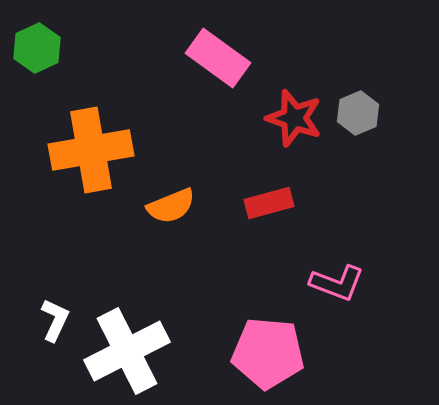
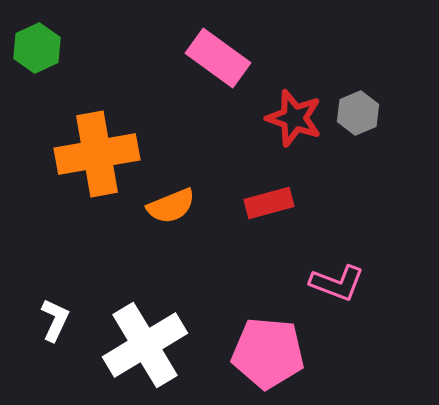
orange cross: moved 6 px right, 4 px down
white cross: moved 18 px right, 6 px up; rotated 4 degrees counterclockwise
